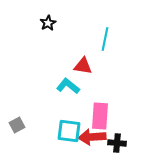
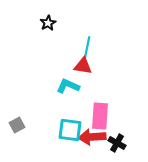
cyan line: moved 18 px left, 9 px down
cyan L-shape: rotated 15 degrees counterclockwise
cyan square: moved 1 px right, 1 px up
black cross: rotated 24 degrees clockwise
